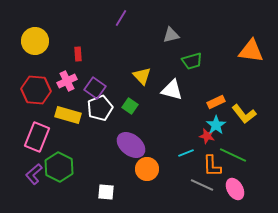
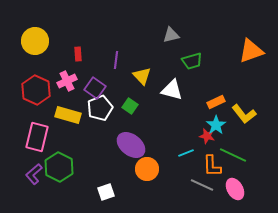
purple line: moved 5 px left, 42 px down; rotated 24 degrees counterclockwise
orange triangle: rotated 28 degrees counterclockwise
red hexagon: rotated 20 degrees clockwise
pink rectangle: rotated 8 degrees counterclockwise
white square: rotated 24 degrees counterclockwise
